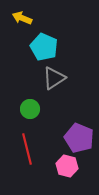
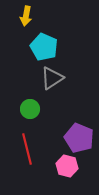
yellow arrow: moved 4 px right, 2 px up; rotated 102 degrees counterclockwise
gray triangle: moved 2 px left
